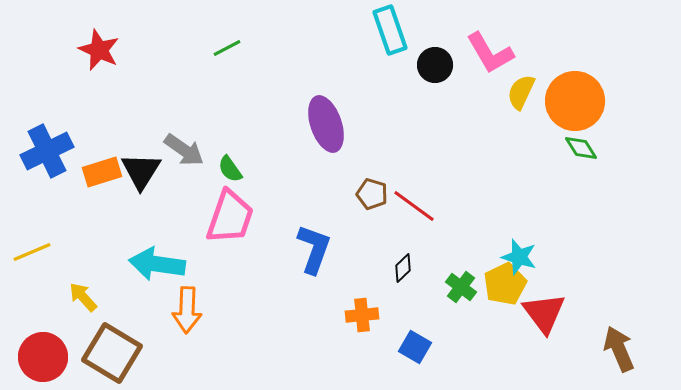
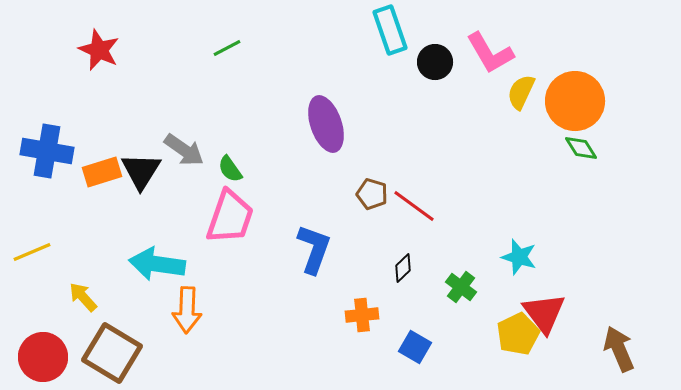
black circle: moved 3 px up
blue cross: rotated 36 degrees clockwise
yellow pentagon: moved 13 px right, 50 px down
